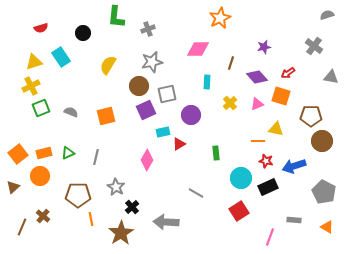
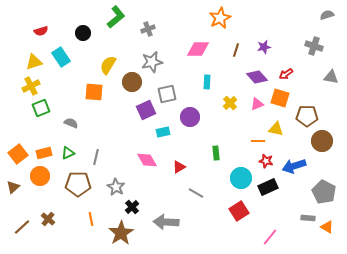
green L-shape at (116, 17): rotated 135 degrees counterclockwise
red semicircle at (41, 28): moved 3 px down
gray cross at (314, 46): rotated 18 degrees counterclockwise
brown line at (231, 63): moved 5 px right, 13 px up
red arrow at (288, 73): moved 2 px left, 1 px down
brown circle at (139, 86): moved 7 px left, 4 px up
orange square at (281, 96): moved 1 px left, 2 px down
gray semicircle at (71, 112): moved 11 px down
purple circle at (191, 115): moved 1 px left, 2 px down
orange square at (106, 116): moved 12 px left, 24 px up; rotated 18 degrees clockwise
brown pentagon at (311, 116): moved 4 px left
red triangle at (179, 144): moved 23 px down
pink diamond at (147, 160): rotated 60 degrees counterclockwise
brown pentagon at (78, 195): moved 11 px up
brown cross at (43, 216): moved 5 px right, 3 px down
gray rectangle at (294, 220): moved 14 px right, 2 px up
brown line at (22, 227): rotated 24 degrees clockwise
pink line at (270, 237): rotated 18 degrees clockwise
